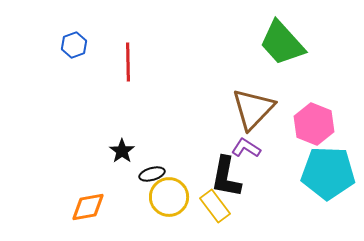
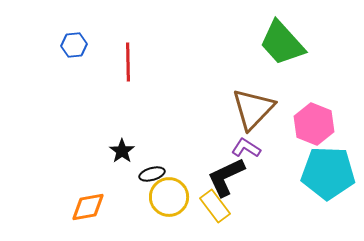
blue hexagon: rotated 15 degrees clockwise
black L-shape: rotated 54 degrees clockwise
